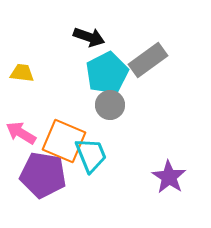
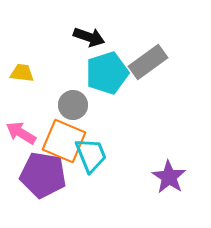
gray rectangle: moved 2 px down
cyan pentagon: rotated 9 degrees clockwise
gray circle: moved 37 px left
